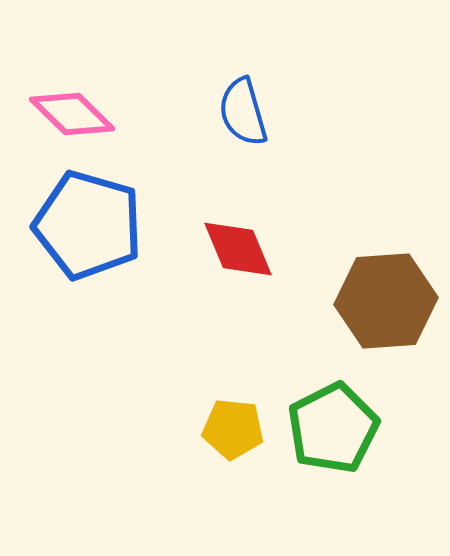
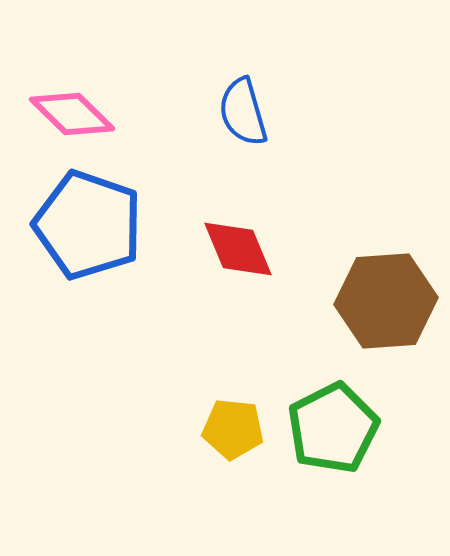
blue pentagon: rotated 3 degrees clockwise
